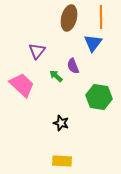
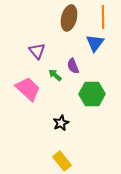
orange line: moved 2 px right
blue triangle: moved 2 px right
purple triangle: rotated 18 degrees counterclockwise
green arrow: moved 1 px left, 1 px up
pink trapezoid: moved 6 px right, 4 px down
green hexagon: moved 7 px left, 3 px up; rotated 10 degrees counterclockwise
black star: rotated 28 degrees clockwise
yellow rectangle: rotated 48 degrees clockwise
